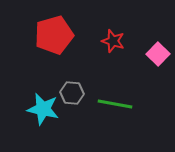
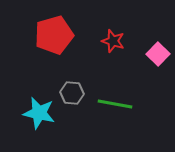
cyan star: moved 4 px left, 4 px down
